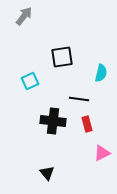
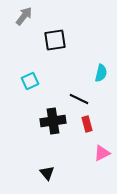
black square: moved 7 px left, 17 px up
black line: rotated 18 degrees clockwise
black cross: rotated 15 degrees counterclockwise
